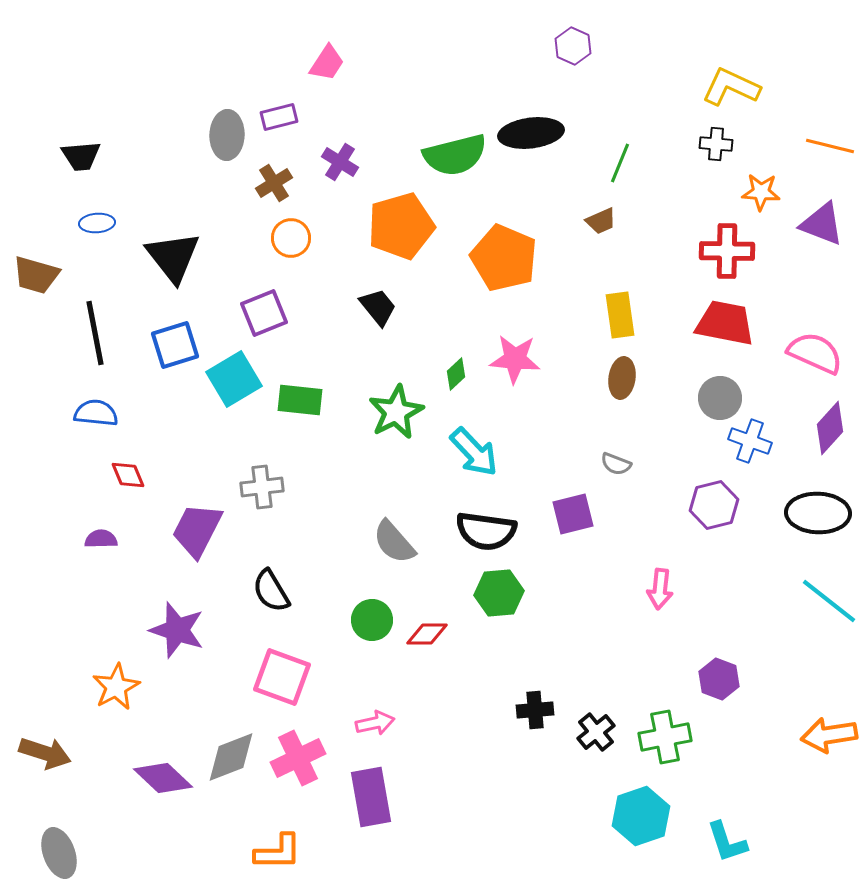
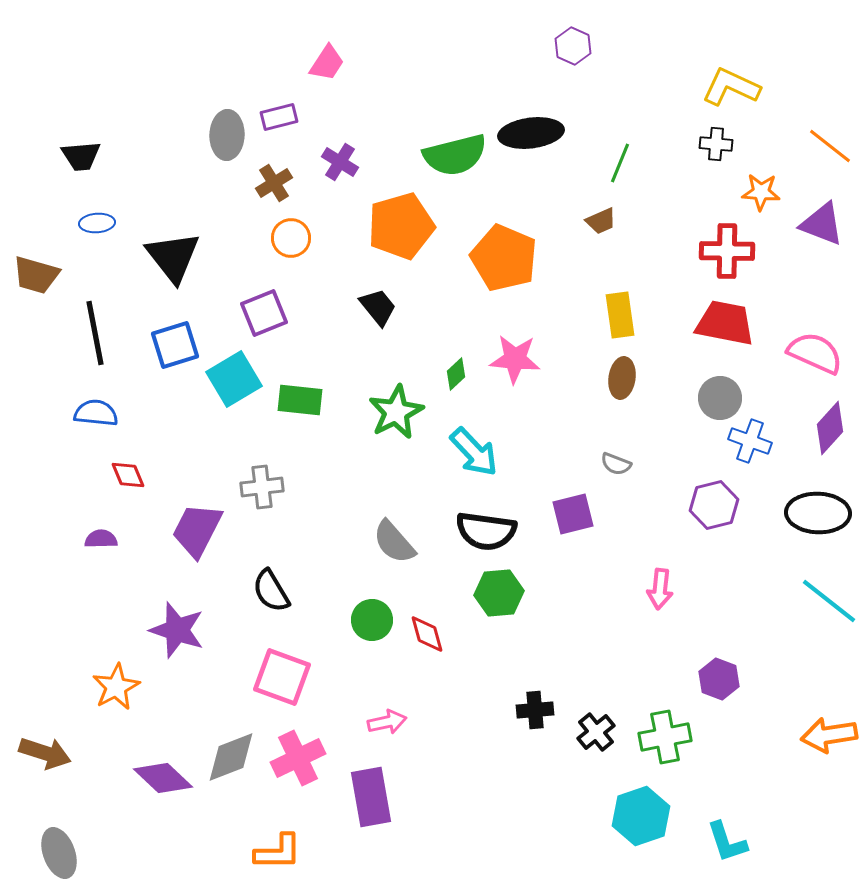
orange line at (830, 146): rotated 24 degrees clockwise
red diamond at (427, 634): rotated 75 degrees clockwise
pink arrow at (375, 723): moved 12 px right, 1 px up
